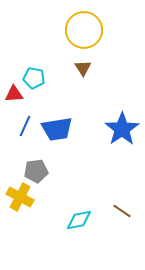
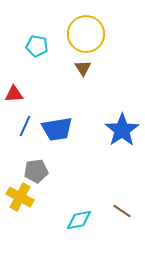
yellow circle: moved 2 px right, 4 px down
cyan pentagon: moved 3 px right, 32 px up
blue star: moved 1 px down
